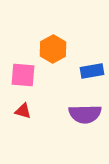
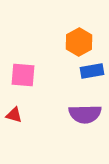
orange hexagon: moved 26 px right, 7 px up
red triangle: moved 9 px left, 4 px down
